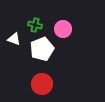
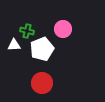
green cross: moved 8 px left, 6 px down
white triangle: moved 6 px down; rotated 24 degrees counterclockwise
red circle: moved 1 px up
